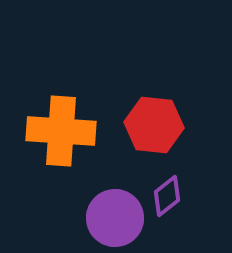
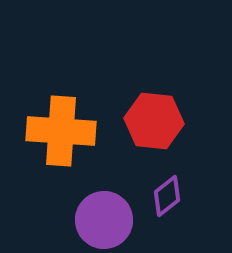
red hexagon: moved 4 px up
purple circle: moved 11 px left, 2 px down
